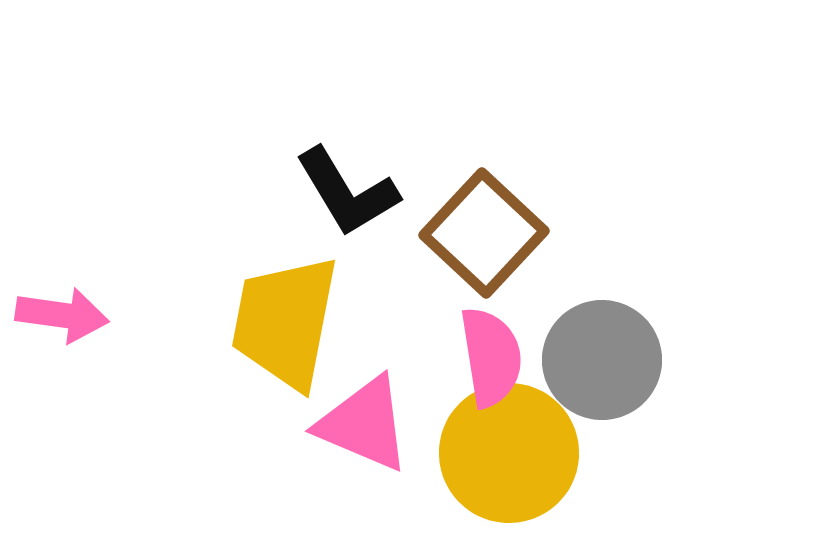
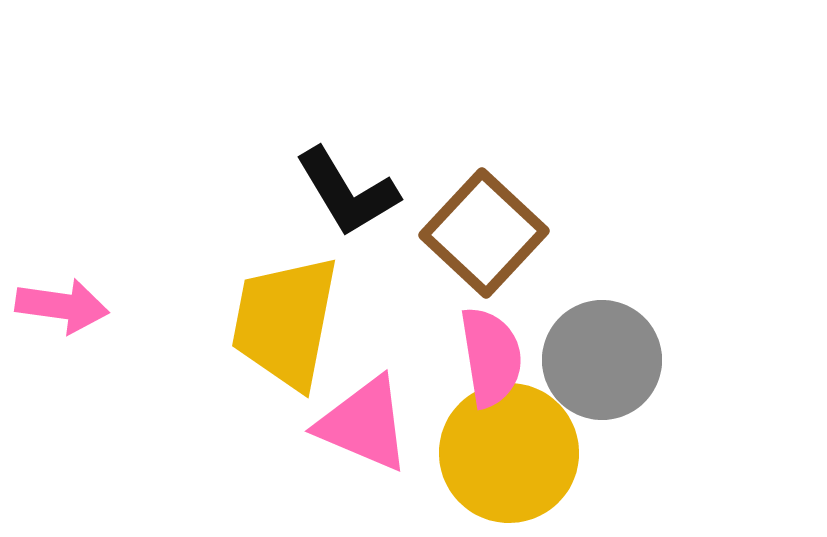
pink arrow: moved 9 px up
